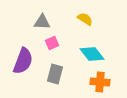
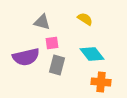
gray triangle: rotated 12 degrees clockwise
pink square: rotated 16 degrees clockwise
purple semicircle: moved 3 px right, 4 px up; rotated 56 degrees clockwise
gray rectangle: moved 2 px right, 9 px up
orange cross: moved 1 px right
